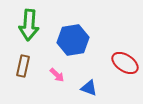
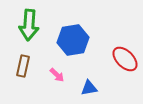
red ellipse: moved 4 px up; rotated 12 degrees clockwise
blue triangle: rotated 30 degrees counterclockwise
